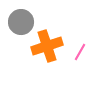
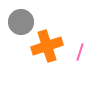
pink line: rotated 12 degrees counterclockwise
